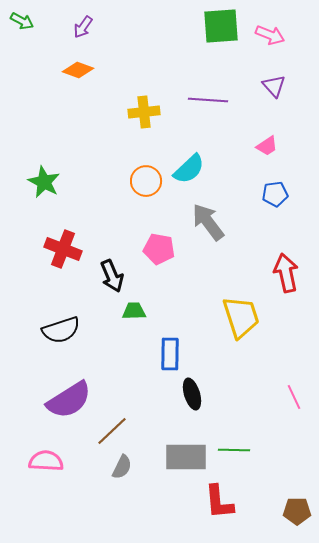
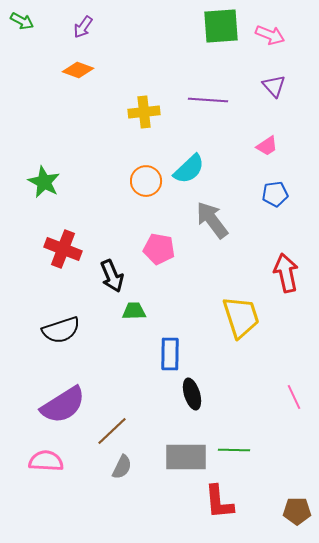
gray arrow: moved 4 px right, 2 px up
purple semicircle: moved 6 px left, 5 px down
